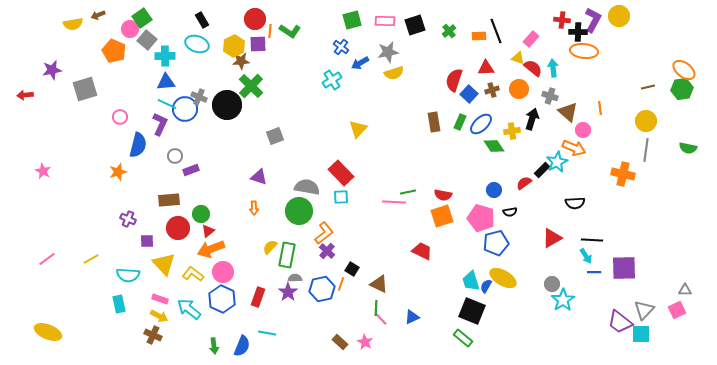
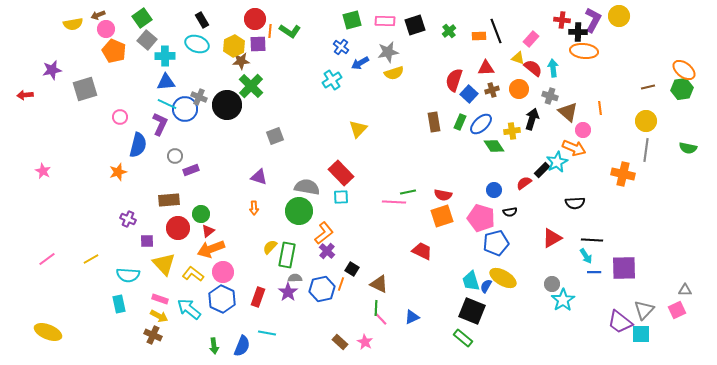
pink circle at (130, 29): moved 24 px left
